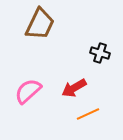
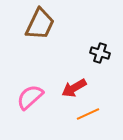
pink semicircle: moved 2 px right, 6 px down
